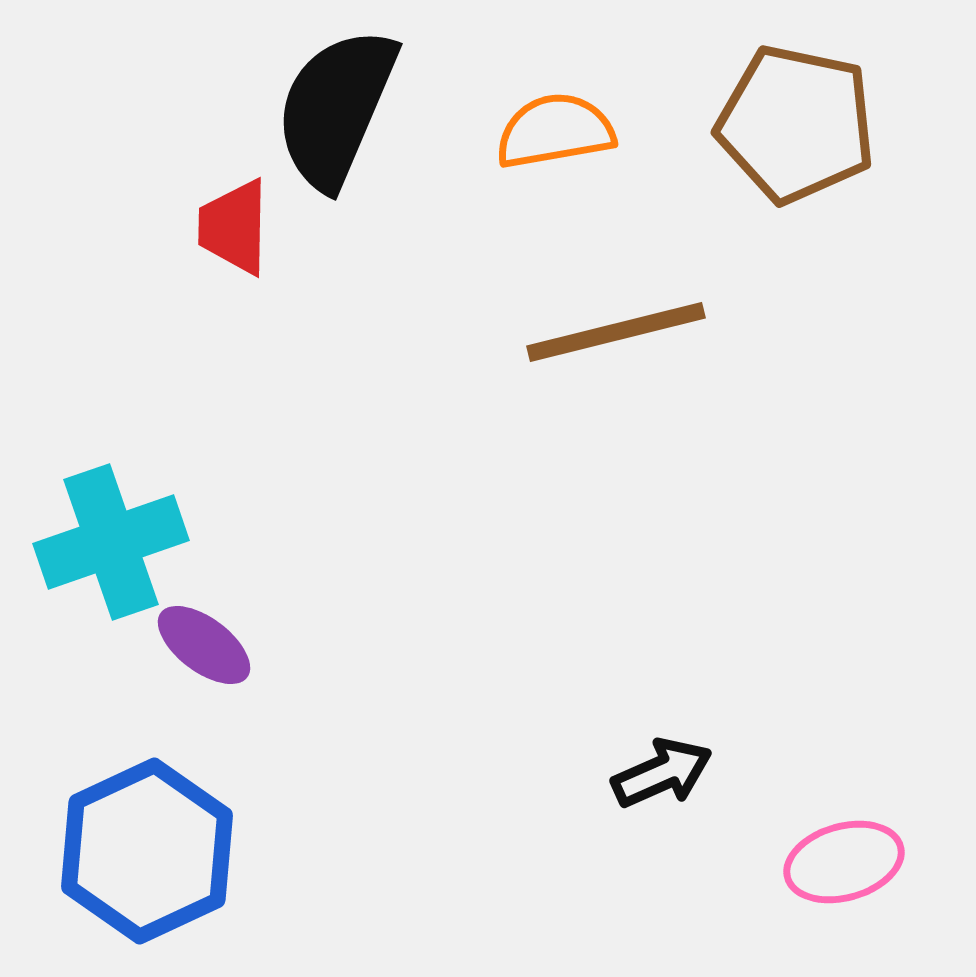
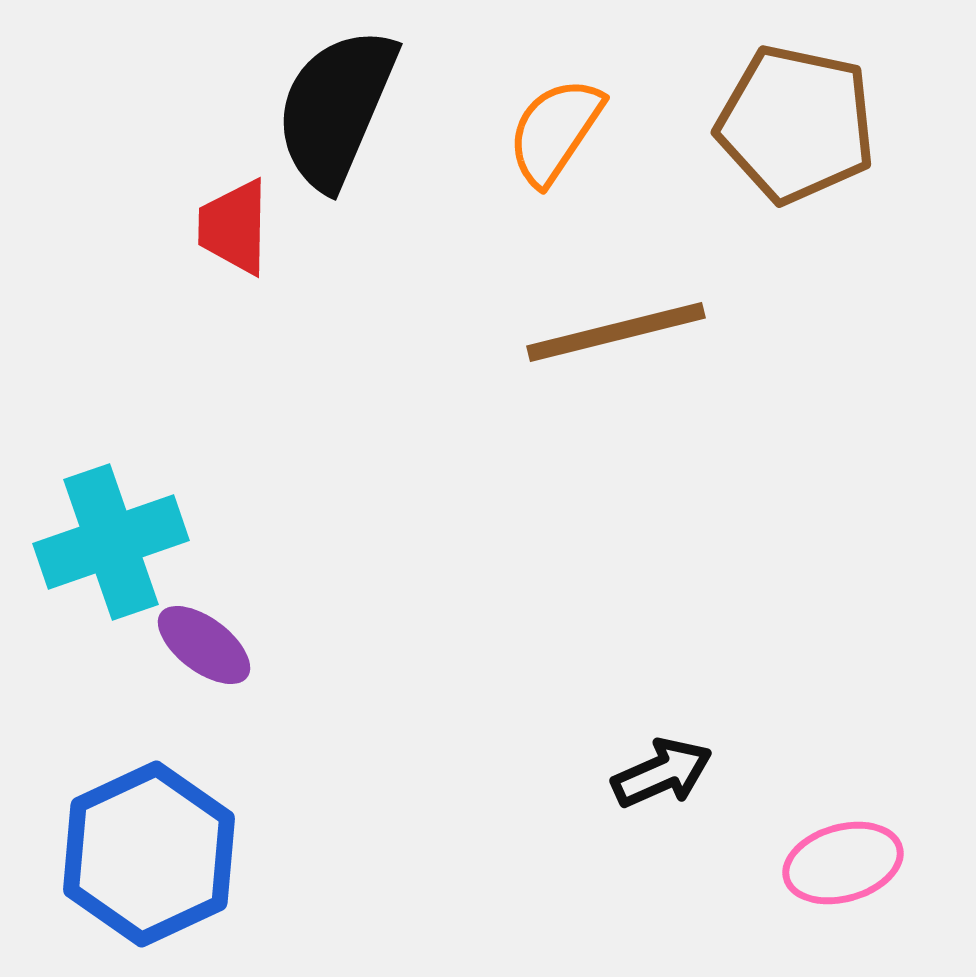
orange semicircle: rotated 46 degrees counterclockwise
blue hexagon: moved 2 px right, 3 px down
pink ellipse: moved 1 px left, 1 px down
